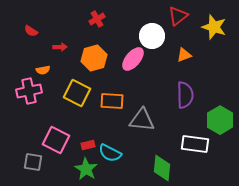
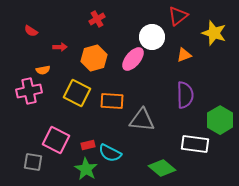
yellow star: moved 6 px down
white circle: moved 1 px down
green diamond: rotated 56 degrees counterclockwise
